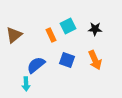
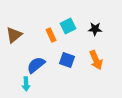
orange arrow: moved 1 px right
